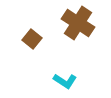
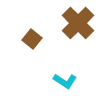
brown cross: rotated 12 degrees clockwise
